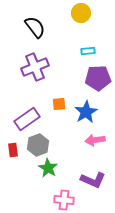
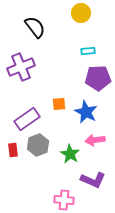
purple cross: moved 14 px left
blue star: rotated 15 degrees counterclockwise
green star: moved 22 px right, 14 px up
